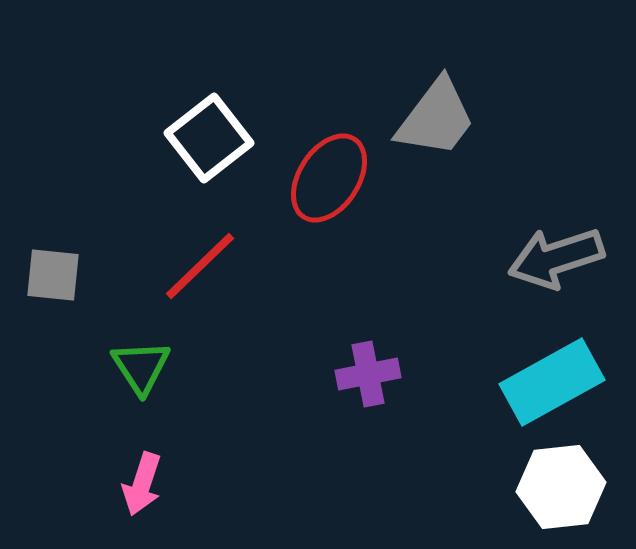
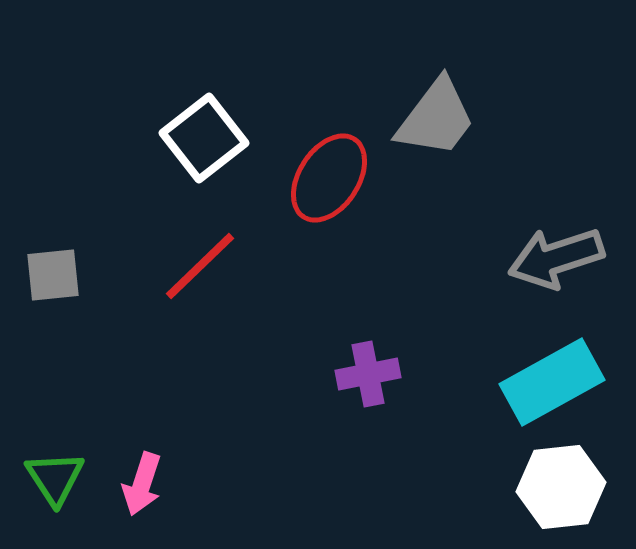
white square: moved 5 px left
gray square: rotated 12 degrees counterclockwise
green triangle: moved 86 px left, 111 px down
